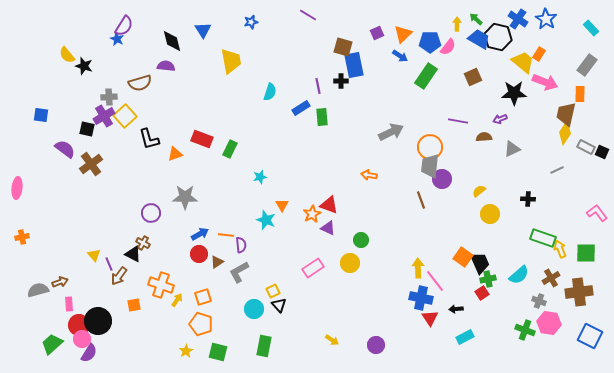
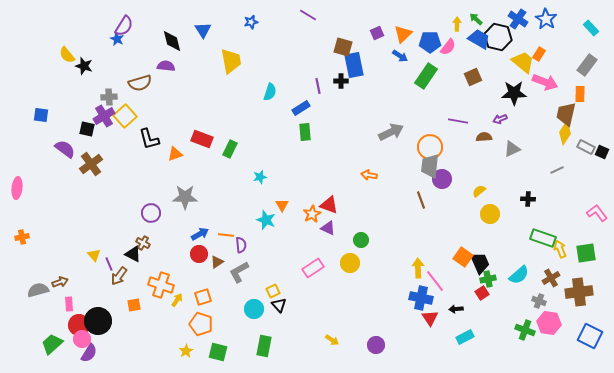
green rectangle at (322, 117): moved 17 px left, 15 px down
green square at (586, 253): rotated 10 degrees counterclockwise
